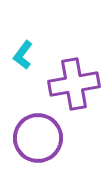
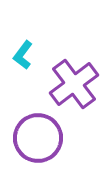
purple cross: rotated 27 degrees counterclockwise
